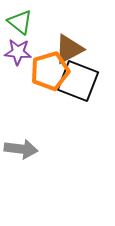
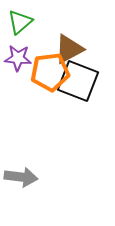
green triangle: rotated 40 degrees clockwise
purple star: moved 6 px down
orange pentagon: moved 1 px down; rotated 9 degrees clockwise
gray arrow: moved 28 px down
